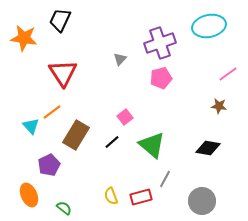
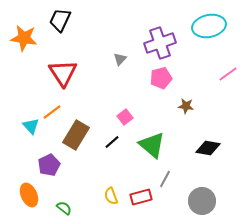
brown star: moved 33 px left
